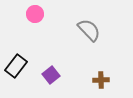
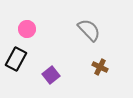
pink circle: moved 8 px left, 15 px down
black rectangle: moved 7 px up; rotated 10 degrees counterclockwise
brown cross: moved 1 px left, 13 px up; rotated 28 degrees clockwise
